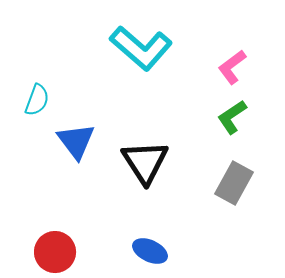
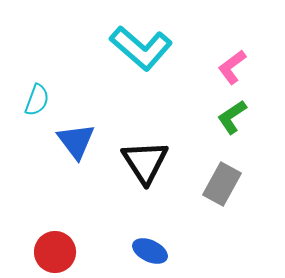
gray rectangle: moved 12 px left, 1 px down
